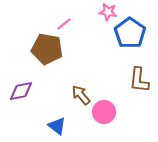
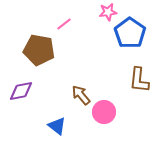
pink star: rotated 18 degrees counterclockwise
brown pentagon: moved 8 px left, 1 px down
